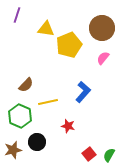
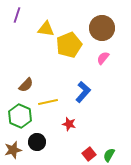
red star: moved 1 px right, 2 px up
